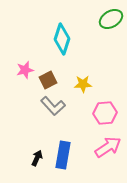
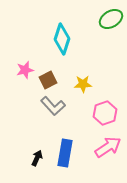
pink hexagon: rotated 15 degrees counterclockwise
blue rectangle: moved 2 px right, 2 px up
